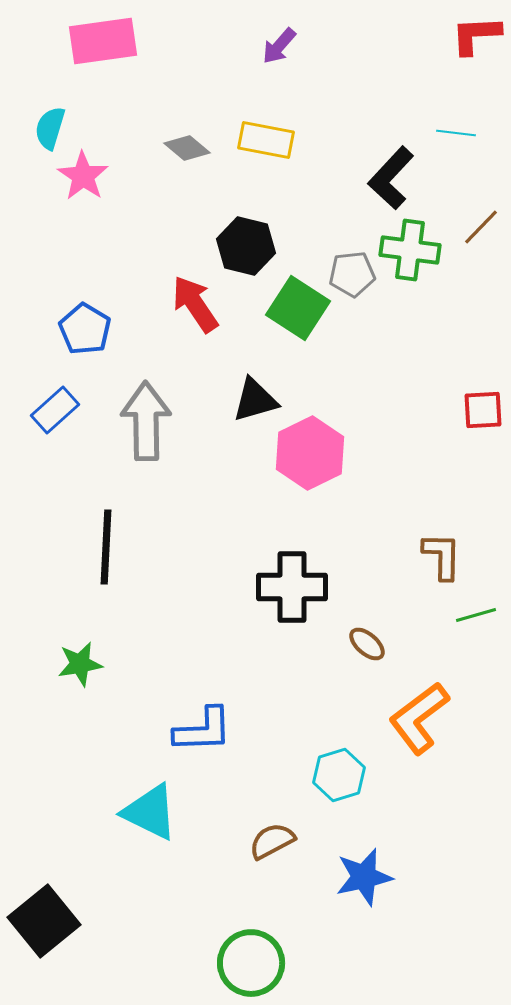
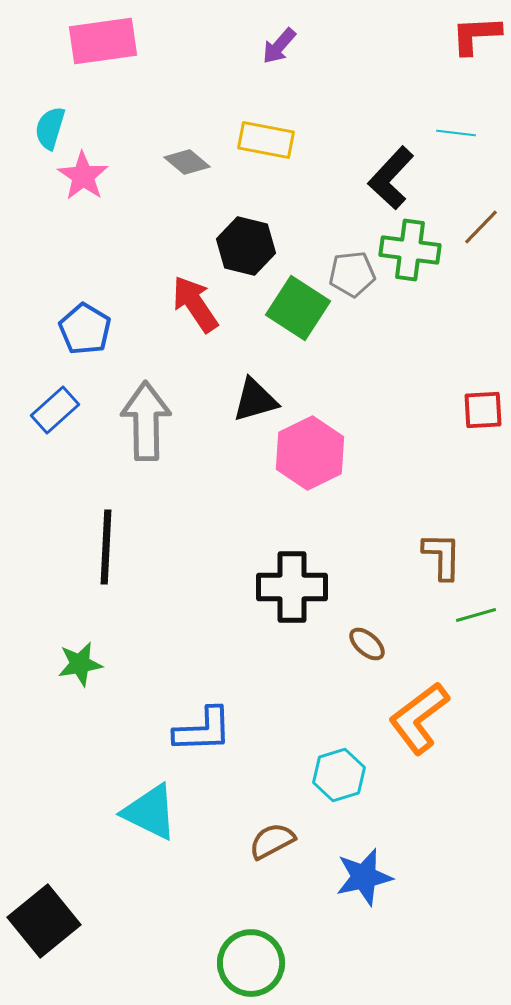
gray diamond: moved 14 px down
